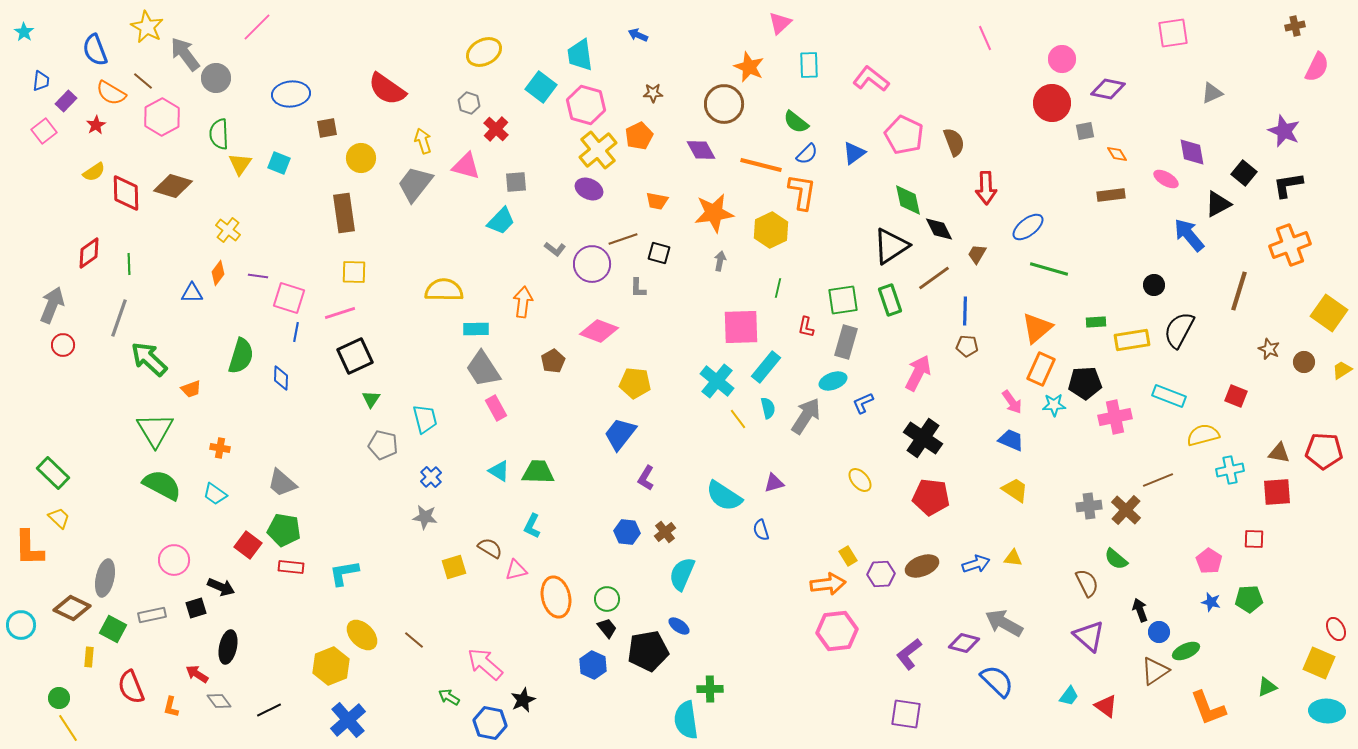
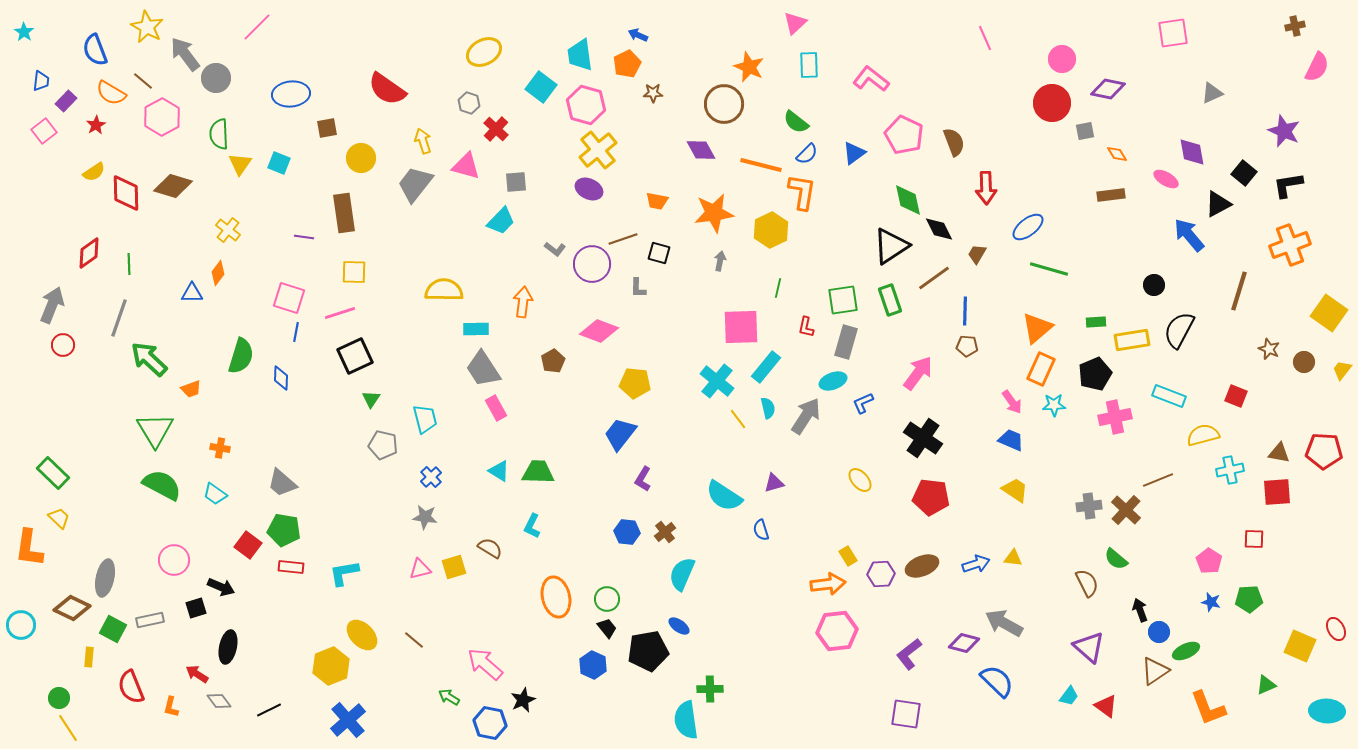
pink triangle at (780, 23): moved 15 px right
orange pentagon at (639, 136): moved 12 px left, 72 px up
purple line at (258, 276): moved 46 px right, 39 px up
yellow trapezoid at (1342, 370): rotated 20 degrees counterclockwise
pink arrow at (918, 373): rotated 9 degrees clockwise
black pentagon at (1085, 383): moved 10 px right, 9 px up; rotated 20 degrees counterclockwise
purple L-shape at (646, 478): moved 3 px left, 1 px down
orange L-shape at (29, 548): rotated 9 degrees clockwise
pink triangle at (516, 570): moved 96 px left, 1 px up
gray rectangle at (152, 615): moved 2 px left, 5 px down
purple triangle at (1089, 636): moved 11 px down
yellow square at (1319, 663): moved 19 px left, 17 px up
green triangle at (1267, 687): moved 1 px left, 2 px up
